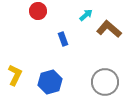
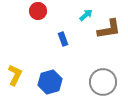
brown L-shape: rotated 130 degrees clockwise
gray circle: moved 2 px left
